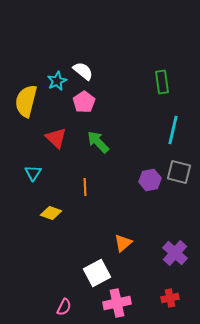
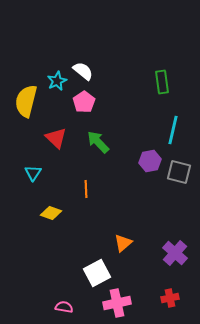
purple hexagon: moved 19 px up
orange line: moved 1 px right, 2 px down
pink semicircle: rotated 108 degrees counterclockwise
